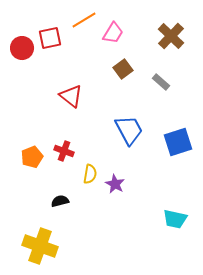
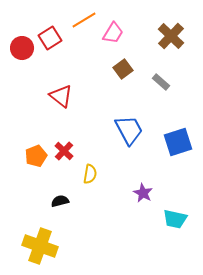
red square: rotated 20 degrees counterclockwise
red triangle: moved 10 px left
red cross: rotated 24 degrees clockwise
orange pentagon: moved 4 px right, 1 px up
purple star: moved 28 px right, 9 px down
